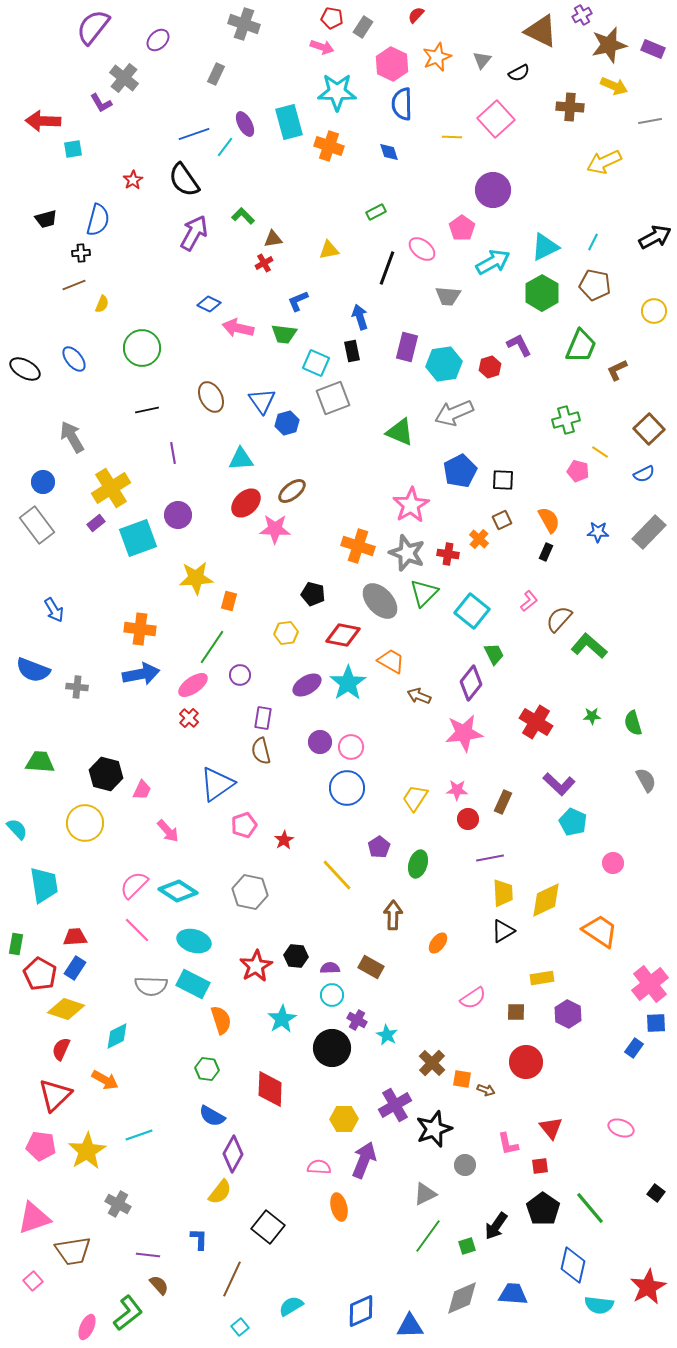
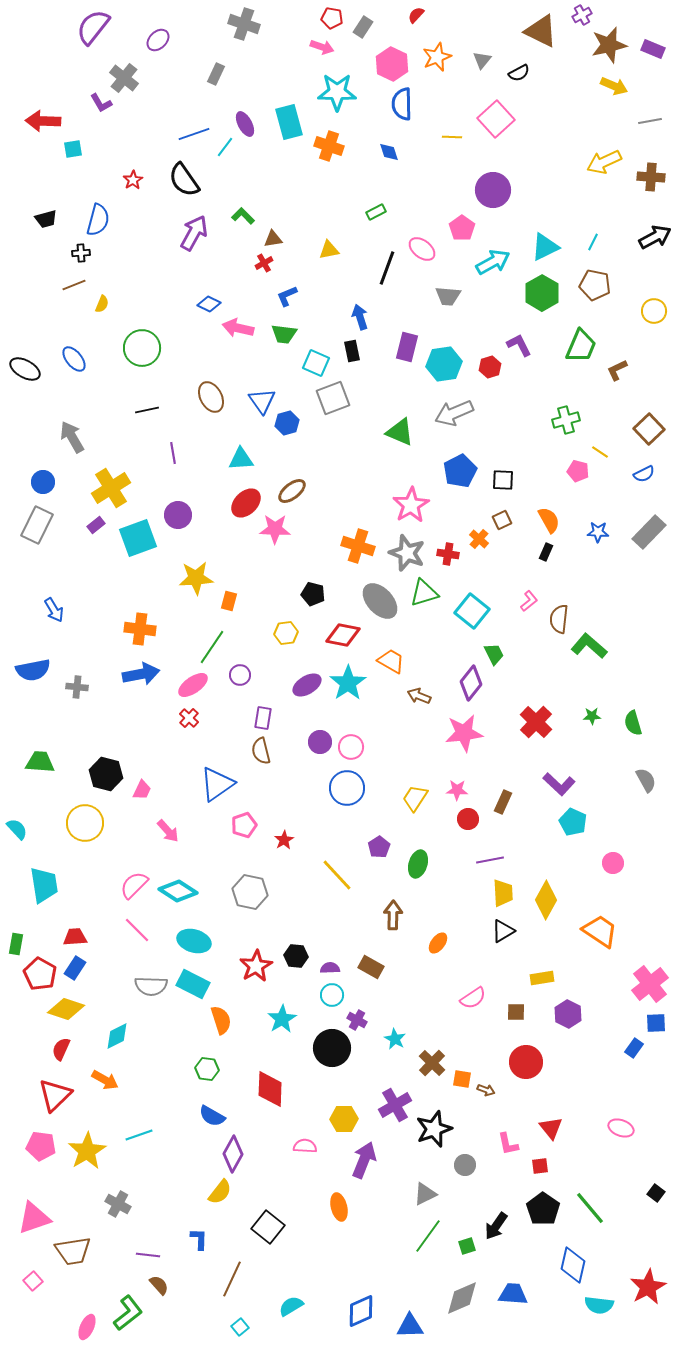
brown cross at (570, 107): moved 81 px right, 70 px down
blue L-shape at (298, 301): moved 11 px left, 5 px up
purple rectangle at (96, 523): moved 2 px down
gray rectangle at (37, 525): rotated 63 degrees clockwise
green triangle at (424, 593): rotated 28 degrees clockwise
brown semicircle at (559, 619): rotated 36 degrees counterclockwise
blue semicircle at (33, 670): rotated 32 degrees counterclockwise
red cross at (536, 722): rotated 12 degrees clockwise
purple line at (490, 858): moved 2 px down
yellow diamond at (546, 900): rotated 36 degrees counterclockwise
cyan star at (387, 1035): moved 8 px right, 4 px down
pink semicircle at (319, 1167): moved 14 px left, 21 px up
